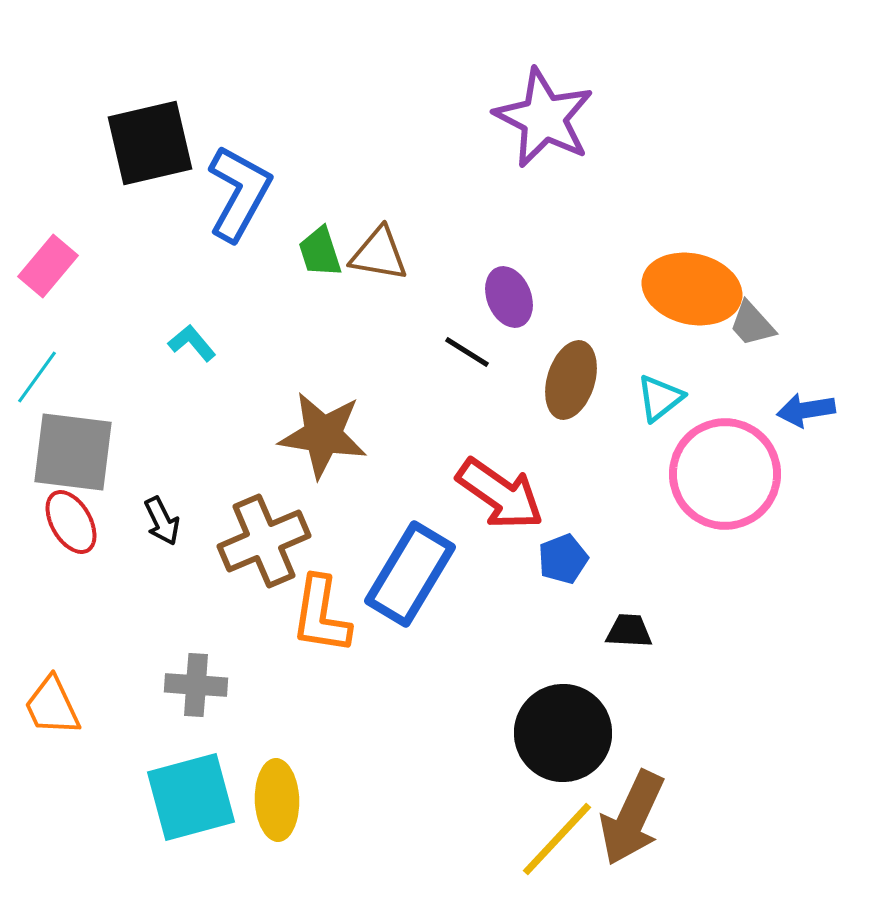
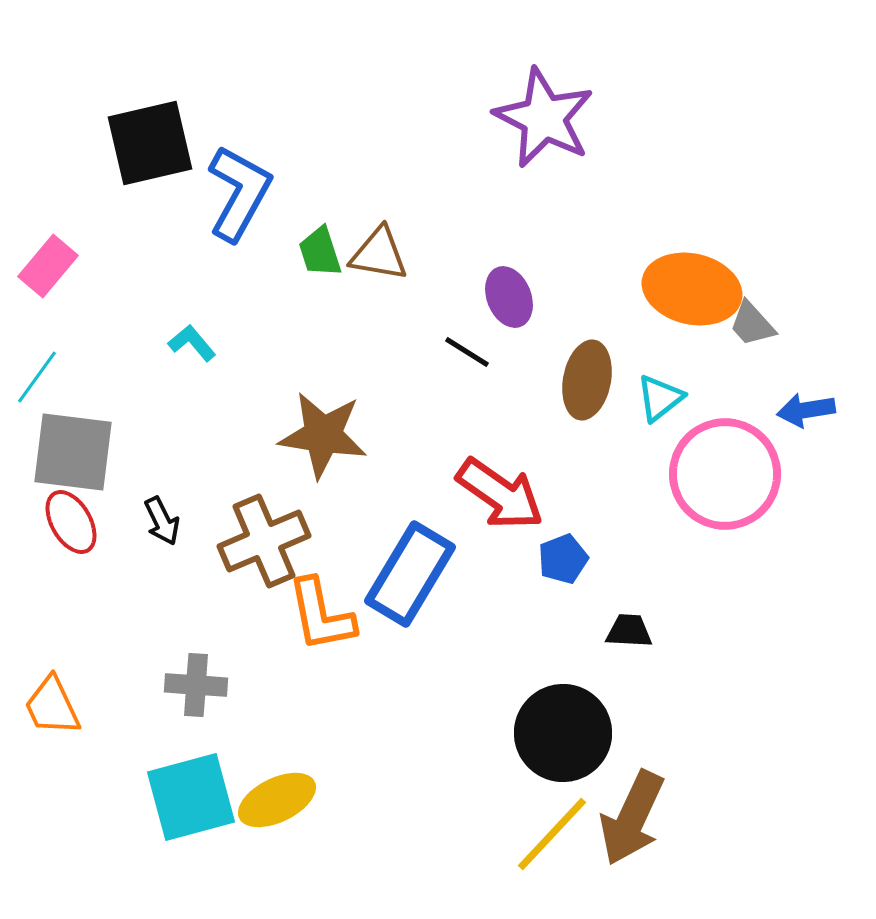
brown ellipse: moved 16 px right; rotated 6 degrees counterclockwise
orange L-shape: rotated 20 degrees counterclockwise
yellow ellipse: rotated 66 degrees clockwise
yellow line: moved 5 px left, 5 px up
